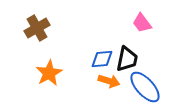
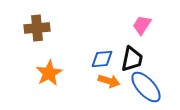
pink trapezoid: moved 2 px down; rotated 70 degrees clockwise
brown cross: rotated 25 degrees clockwise
black trapezoid: moved 5 px right
blue ellipse: moved 1 px right
